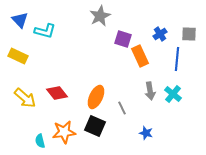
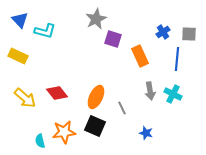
gray star: moved 4 px left, 3 px down
blue cross: moved 3 px right, 2 px up
purple square: moved 10 px left
cyan cross: rotated 12 degrees counterclockwise
